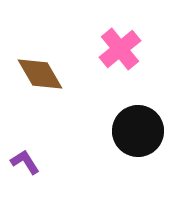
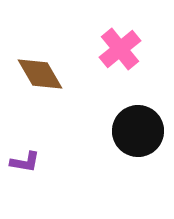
purple L-shape: rotated 132 degrees clockwise
